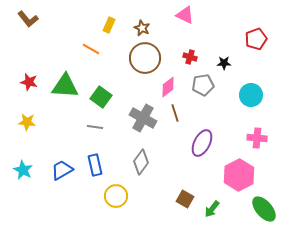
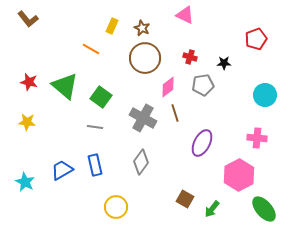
yellow rectangle: moved 3 px right, 1 px down
green triangle: rotated 36 degrees clockwise
cyan circle: moved 14 px right
cyan star: moved 2 px right, 12 px down
yellow circle: moved 11 px down
